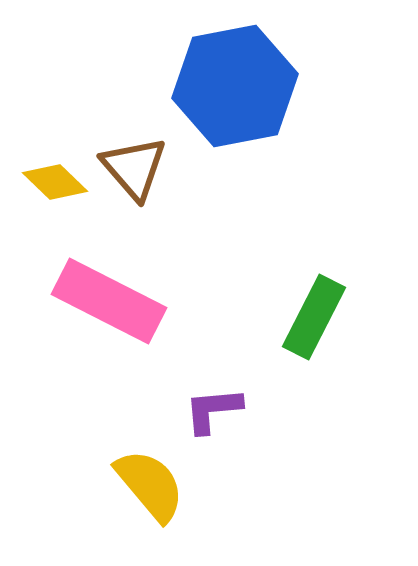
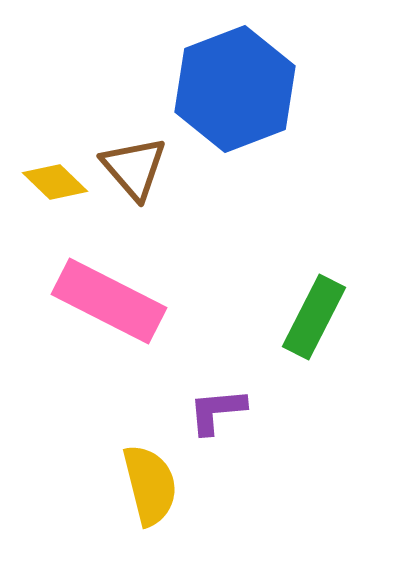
blue hexagon: moved 3 px down; rotated 10 degrees counterclockwise
purple L-shape: moved 4 px right, 1 px down
yellow semicircle: rotated 26 degrees clockwise
